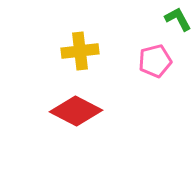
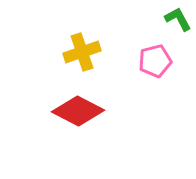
yellow cross: moved 2 px right, 1 px down; rotated 12 degrees counterclockwise
red diamond: moved 2 px right
